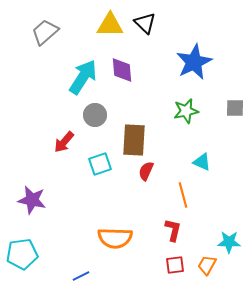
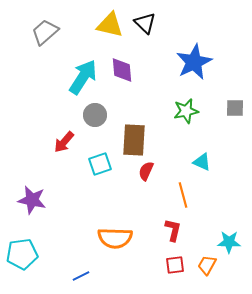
yellow triangle: rotated 12 degrees clockwise
